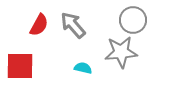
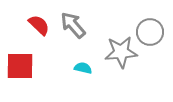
gray circle: moved 17 px right, 12 px down
red semicircle: rotated 75 degrees counterclockwise
